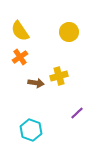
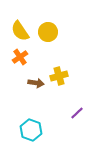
yellow circle: moved 21 px left
